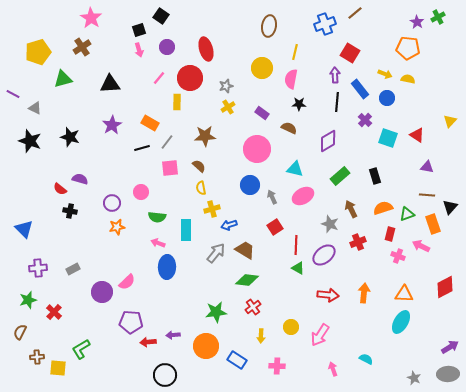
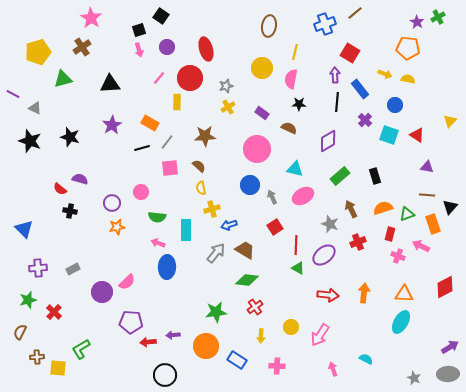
blue circle at (387, 98): moved 8 px right, 7 px down
cyan square at (388, 138): moved 1 px right, 3 px up
red cross at (253, 307): moved 2 px right
